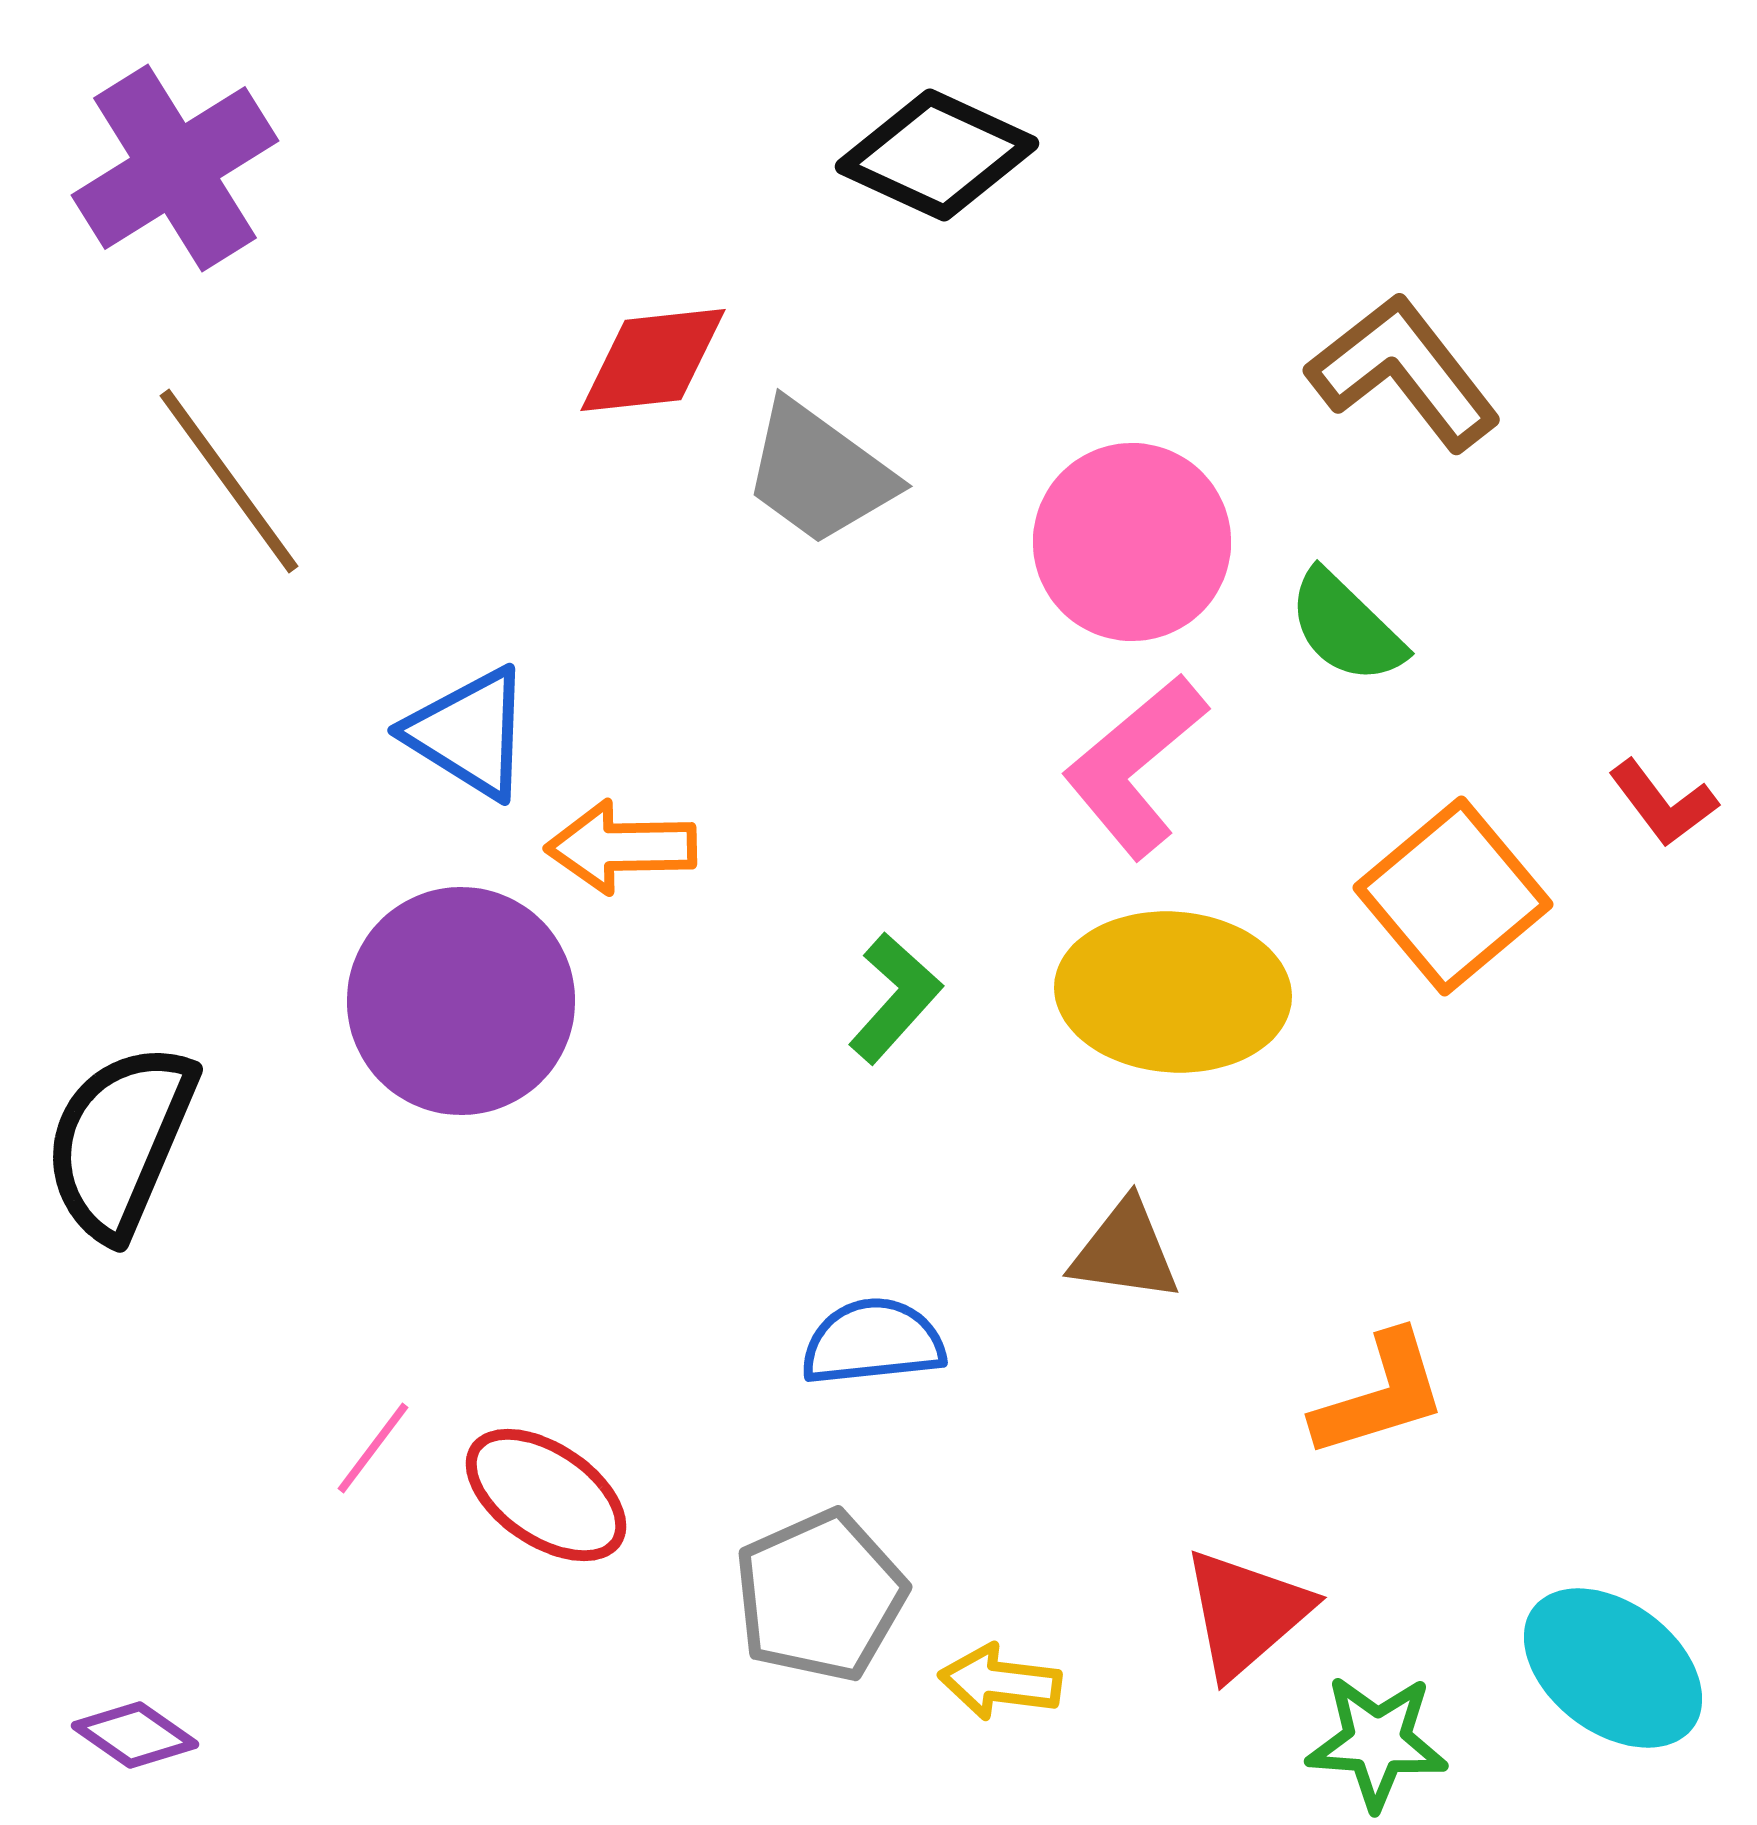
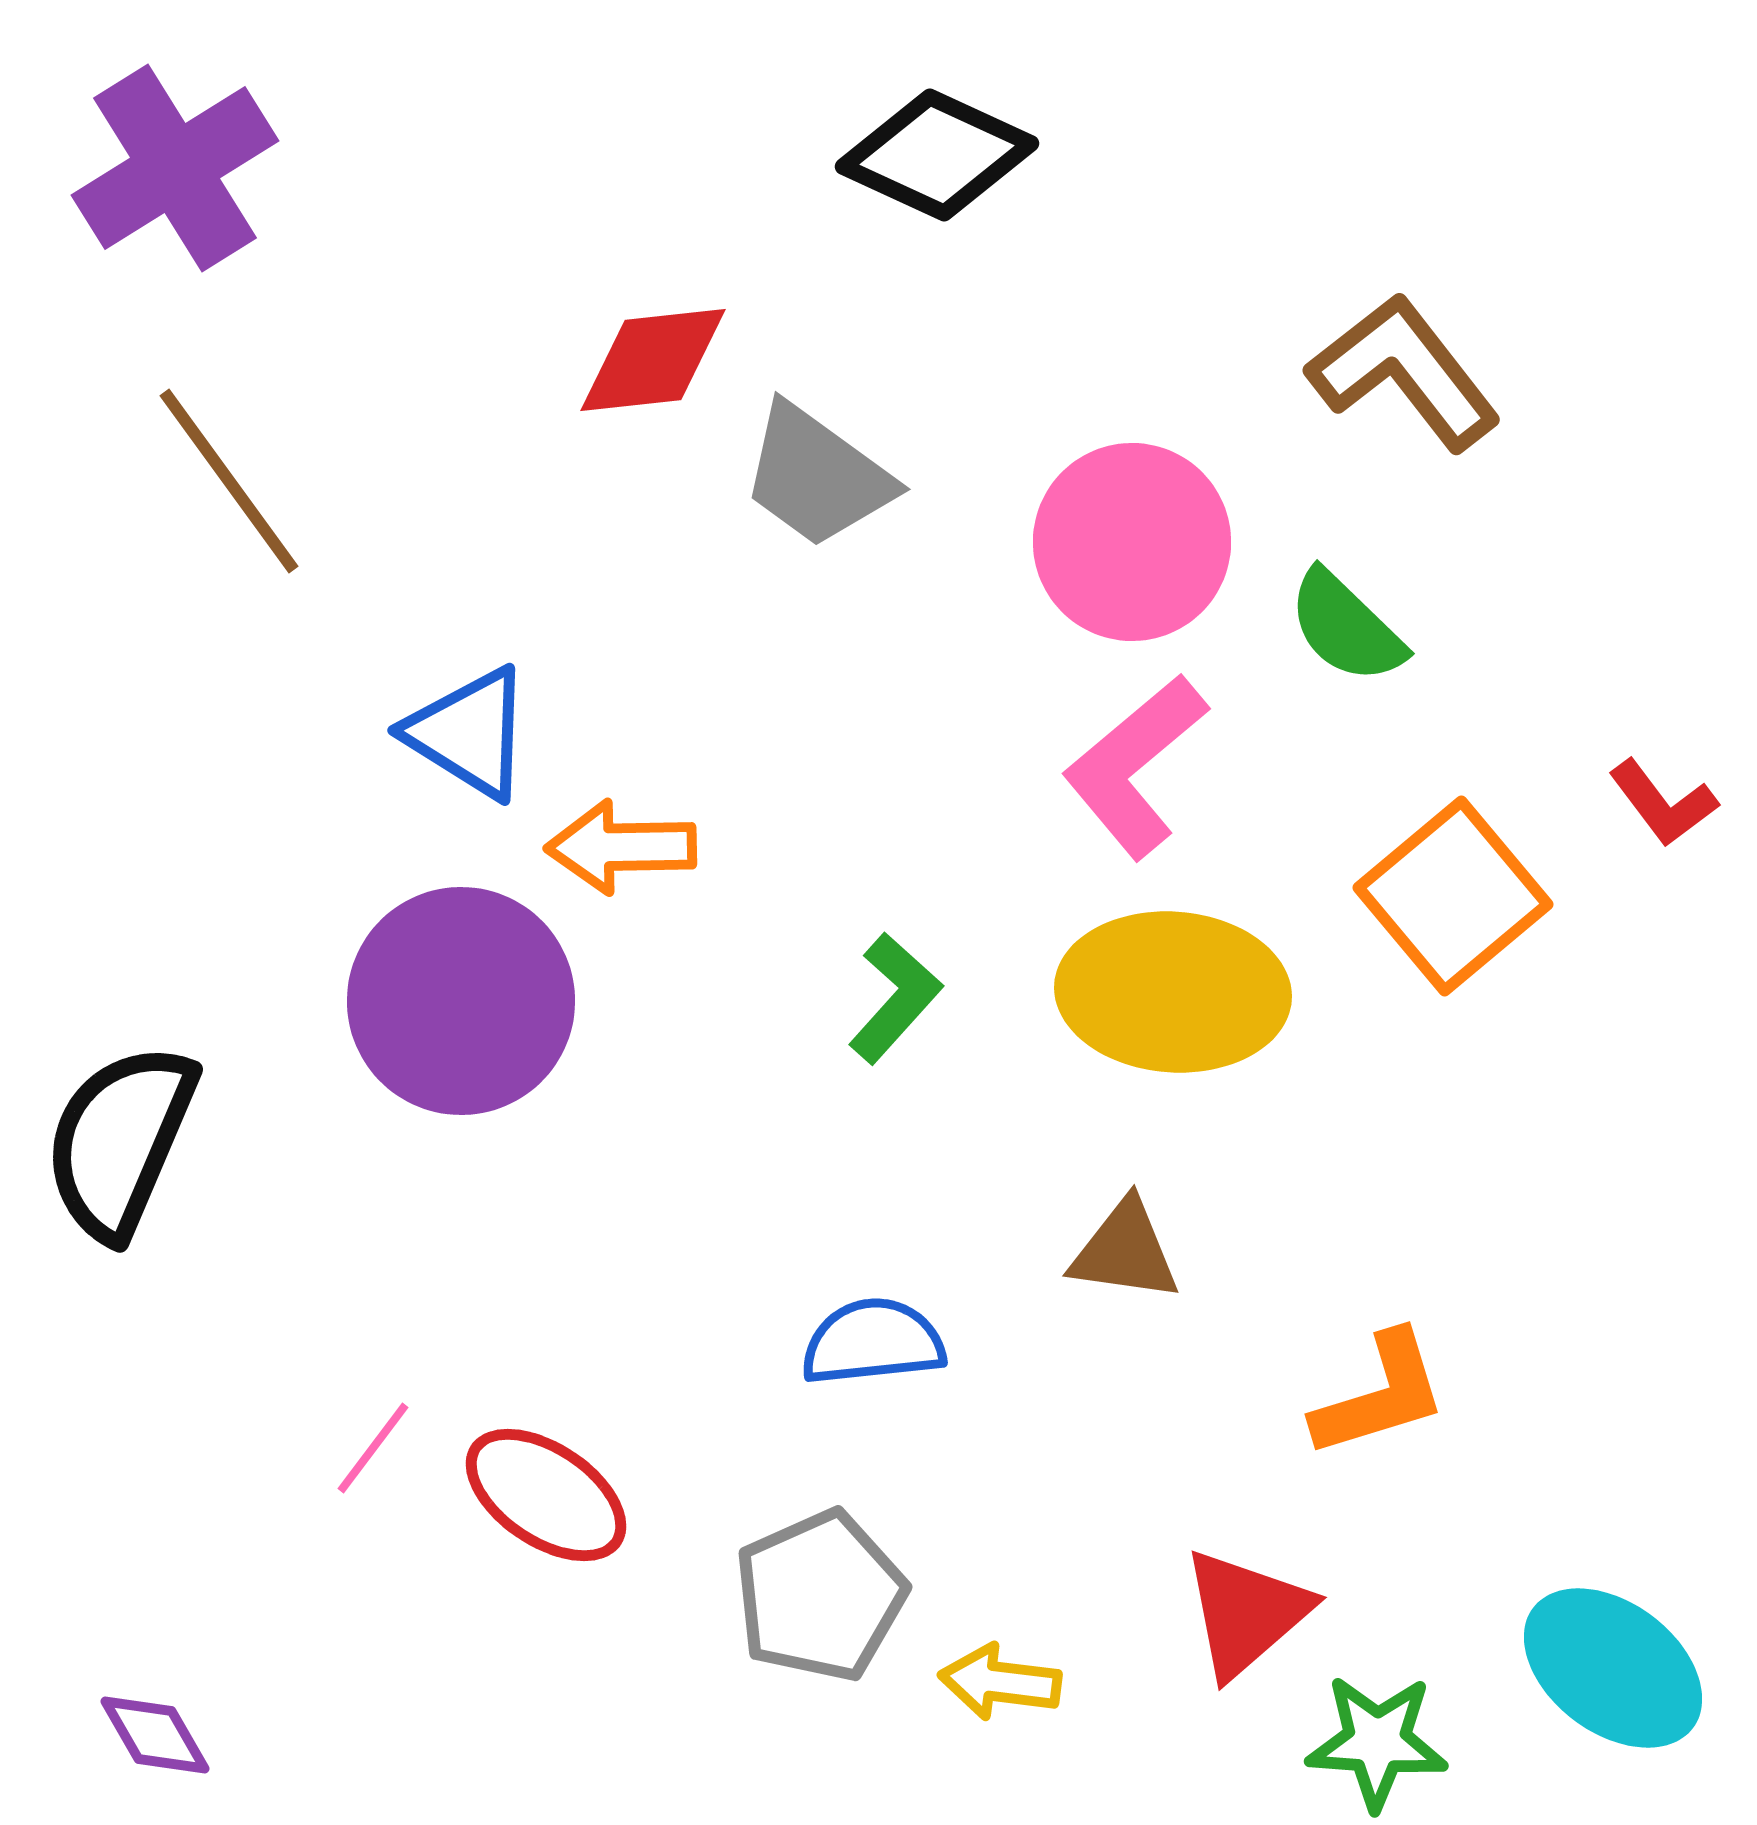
gray trapezoid: moved 2 px left, 3 px down
purple diamond: moved 20 px right; rotated 25 degrees clockwise
